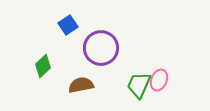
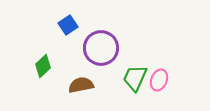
green trapezoid: moved 4 px left, 7 px up
